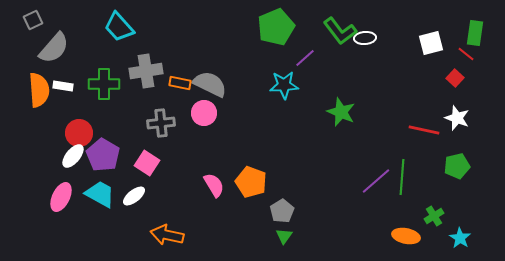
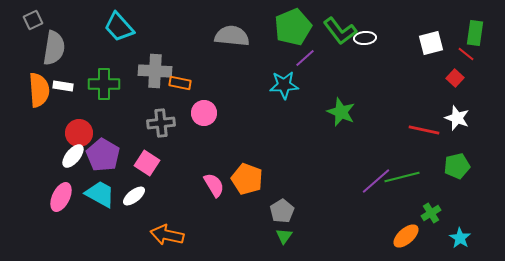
green pentagon at (276, 27): moved 17 px right
gray semicircle at (54, 48): rotated 32 degrees counterclockwise
gray cross at (146, 71): moved 9 px right; rotated 12 degrees clockwise
gray semicircle at (210, 84): moved 22 px right, 48 px up; rotated 20 degrees counterclockwise
green line at (402, 177): rotated 72 degrees clockwise
orange pentagon at (251, 182): moved 4 px left, 3 px up
green cross at (434, 216): moved 3 px left, 3 px up
orange ellipse at (406, 236): rotated 52 degrees counterclockwise
